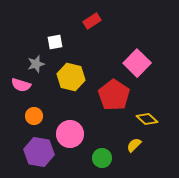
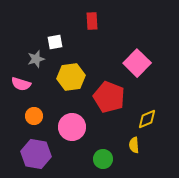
red rectangle: rotated 60 degrees counterclockwise
gray star: moved 5 px up
yellow hexagon: rotated 20 degrees counterclockwise
pink semicircle: moved 1 px up
red pentagon: moved 5 px left, 2 px down; rotated 12 degrees counterclockwise
yellow diamond: rotated 65 degrees counterclockwise
pink circle: moved 2 px right, 7 px up
yellow semicircle: rotated 49 degrees counterclockwise
purple hexagon: moved 3 px left, 2 px down
green circle: moved 1 px right, 1 px down
